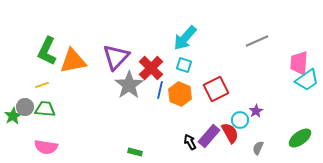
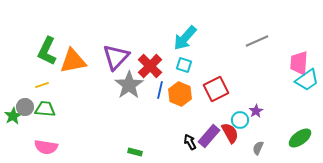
red cross: moved 1 px left, 2 px up
